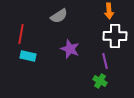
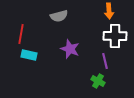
gray semicircle: rotated 18 degrees clockwise
cyan rectangle: moved 1 px right, 1 px up
green cross: moved 2 px left
